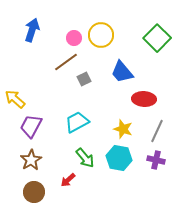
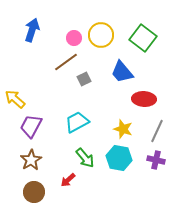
green square: moved 14 px left; rotated 8 degrees counterclockwise
